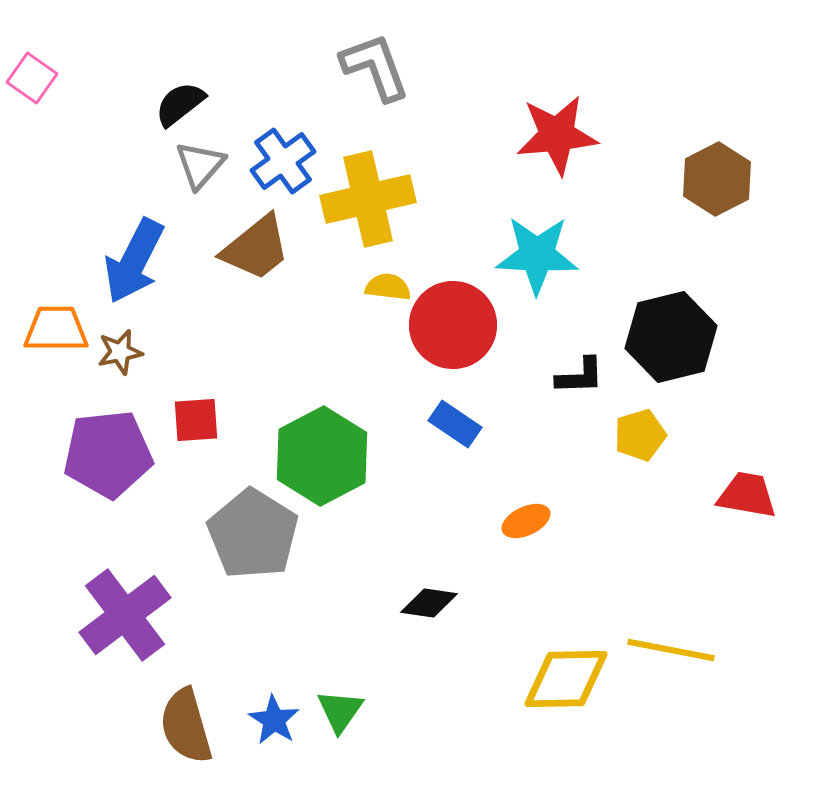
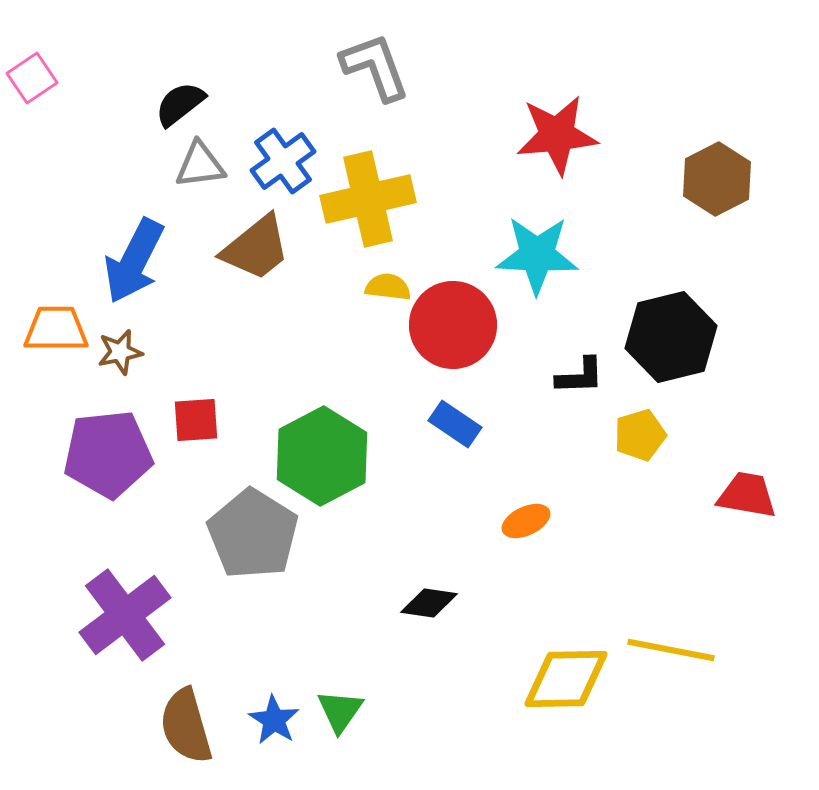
pink square: rotated 21 degrees clockwise
gray triangle: rotated 42 degrees clockwise
